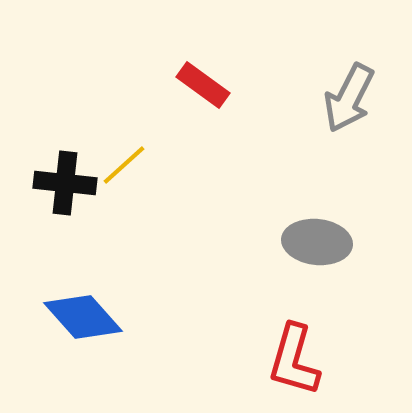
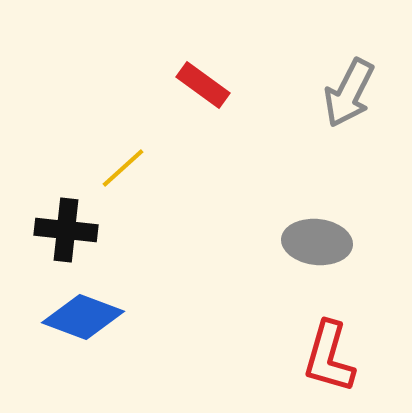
gray arrow: moved 5 px up
yellow line: moved 1 px left, 3 px down
black cross: moved 1 px right, 47 px down
blue diamond: rotated 28 degrees counterclockwise
red L-shape: moved 35 px right, 3 px up
